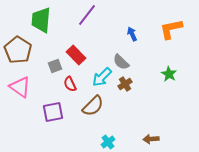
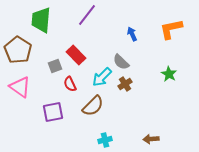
cyan cross: moved 3 px left, 2 px up; rotated 24 degrees clockwise
